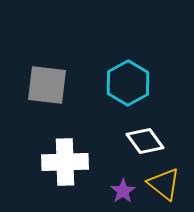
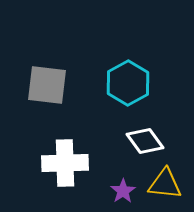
white cross: moved 1 px down
yellow triangle: moved 1 px right; rotated 33 degrees counterclockwise
